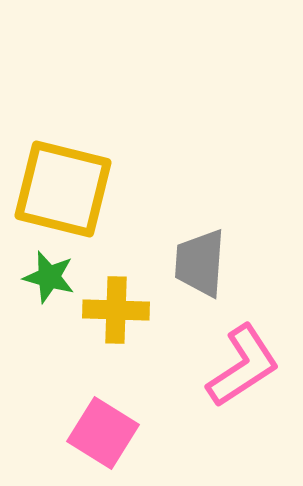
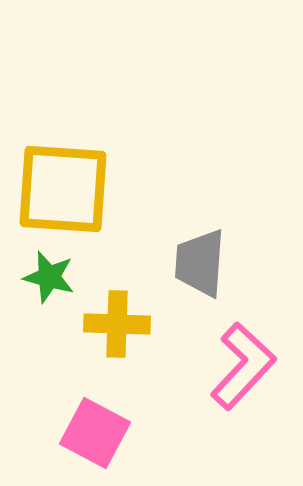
yellow square: rotated 10 degrees counterclockwise
yellow cross: moved 1 px right, 14 px down
pink L-shape: rotated 14 degrees counterclockwise
pink square: moved 8 px left; rotated 4 degrees counterclockwise
